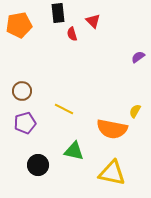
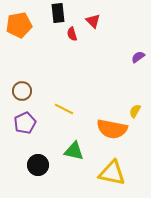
purple pentagon: rotated 10 degrees counterclockwise
